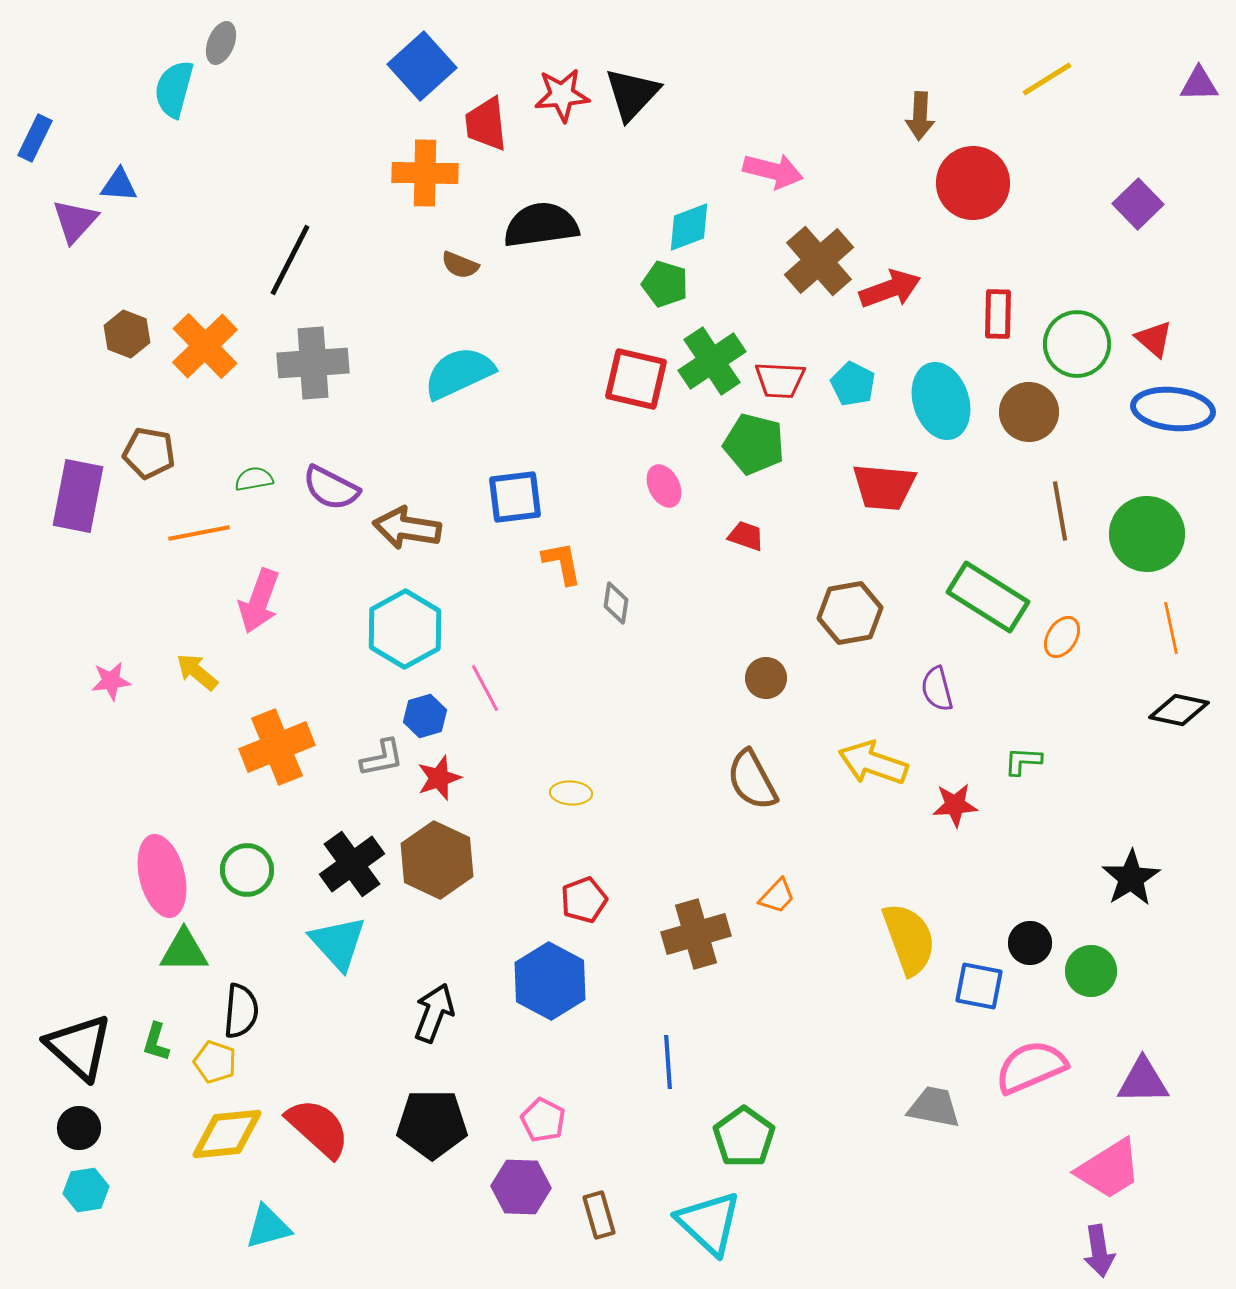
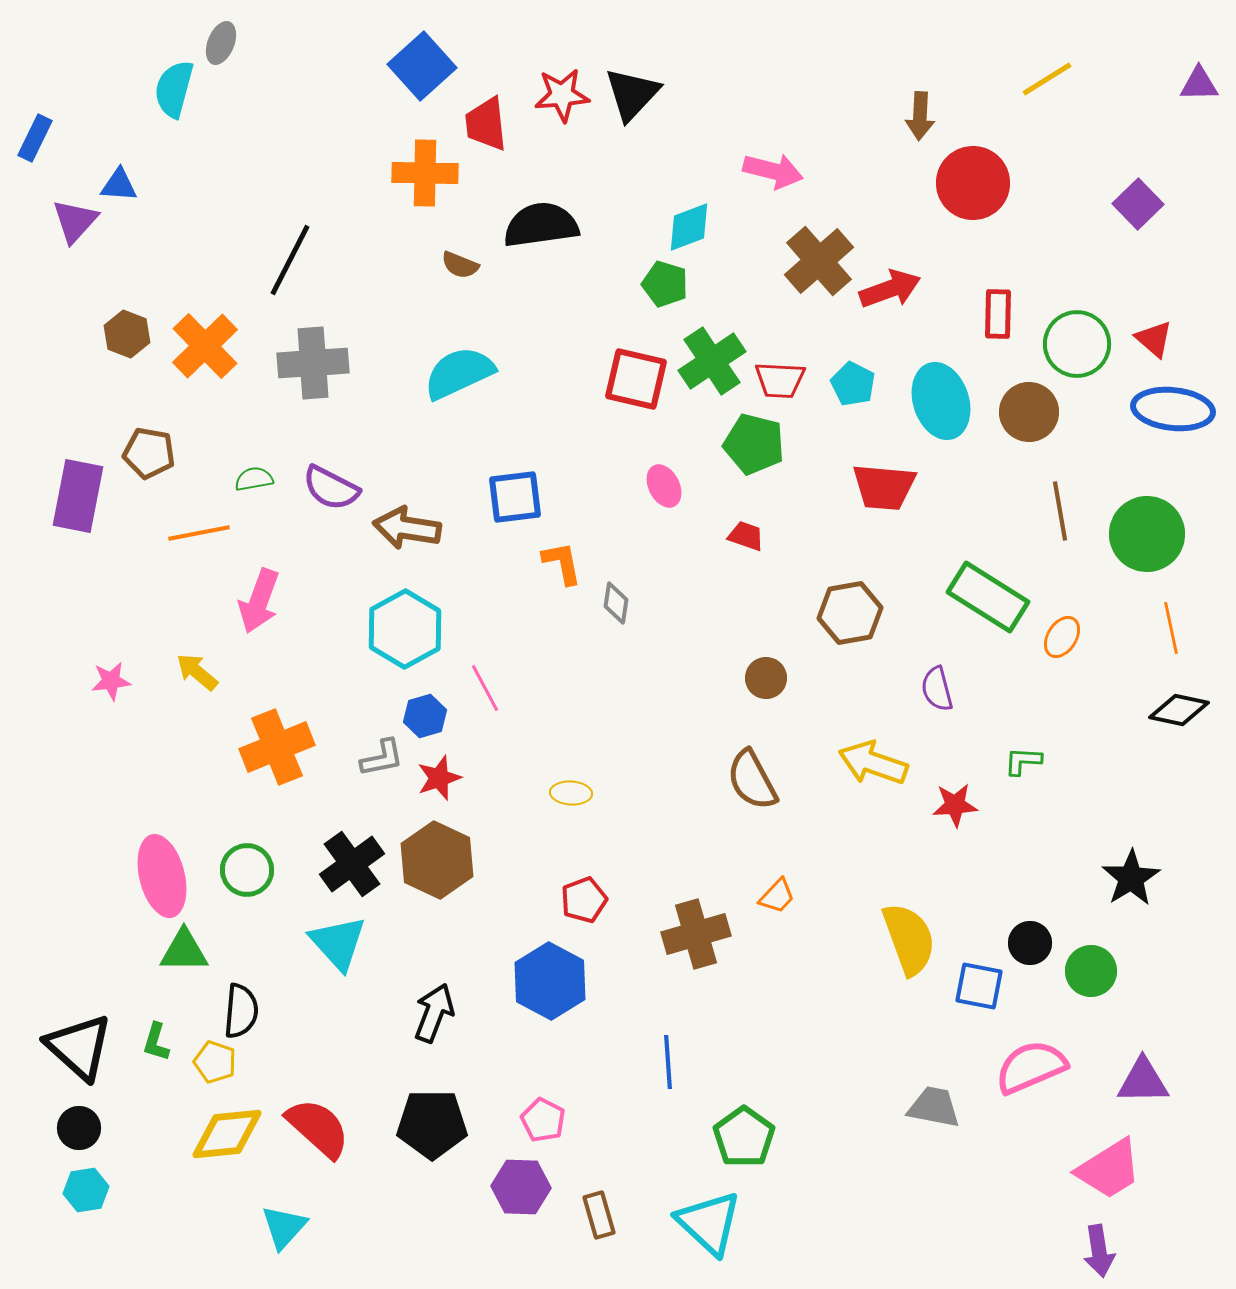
cyan triangle at (268, 1227): moved 16 px right; rotated 33 degrees counterclockwise
